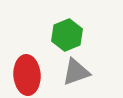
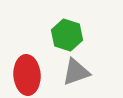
green hexagon: rotated 20 degrees counterclockwise
